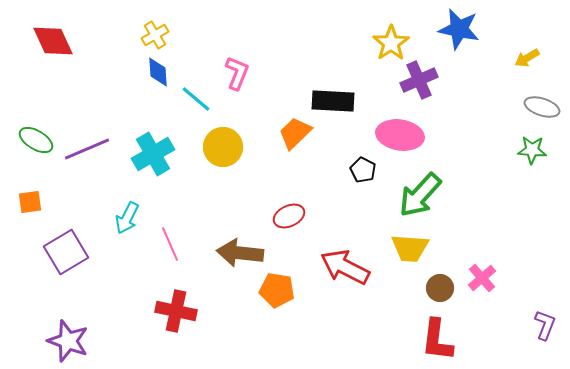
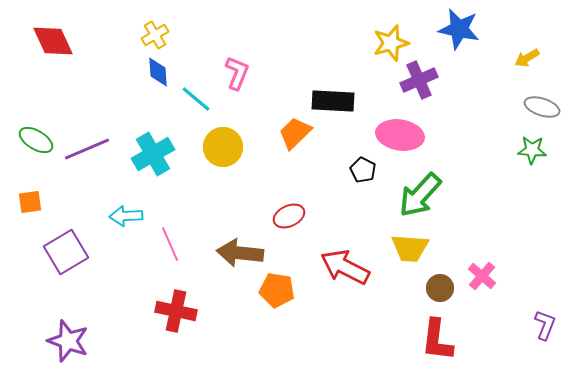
yellow star: rotated 18 degrees clockwise
cyan arrow: moved 1 px left, 2 px up; rotated 60 degrees clockwise
pink cross: moved 2 px up; rotated 8 degrees counterclockwise
